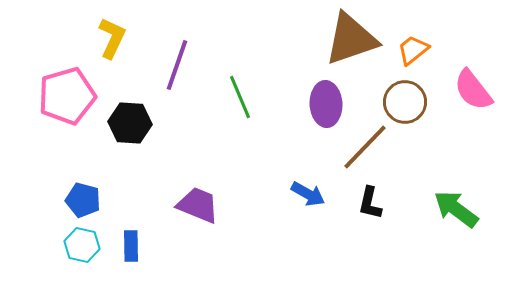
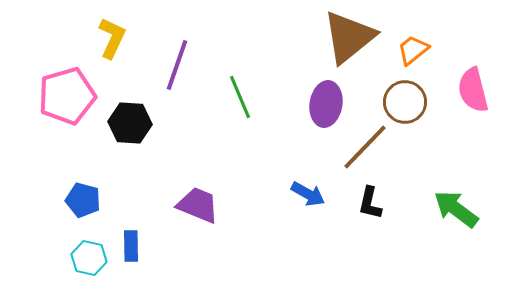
brown triangle: moved 2 px left, 2 px up; rotated 20 degrees counterclockwise
pink semicircle: rotated 24 degrees clockwise
purple ellipse: rotated 12 degrees clockwise
cyan hexagon: moved 7 px right, 13 px down
